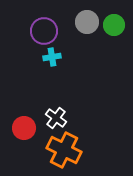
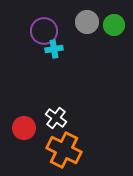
cyan cross: moved 2 px right, 8 px up
